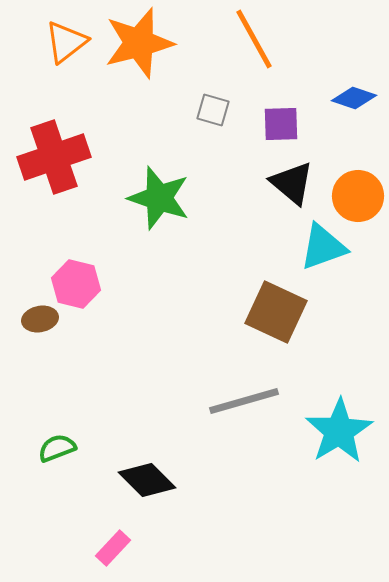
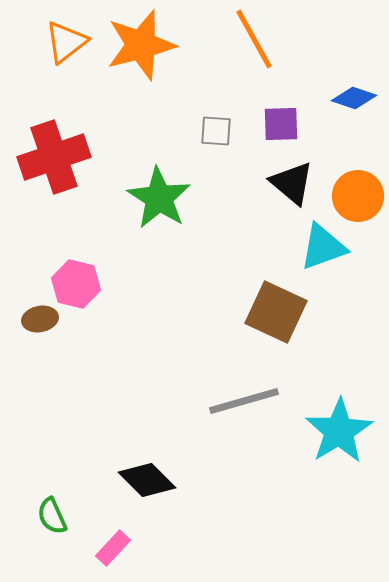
orange star: moved 2 px right, 2 px down
gray square: moved 3 px right, 21 px down; rotated 12 degrees counterclockwise
green star: rotated 14 degrees clockwise
green semicircle: moved 5 px left, 68 px down; rotated 93 degrees counterclockwise
